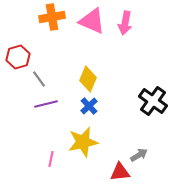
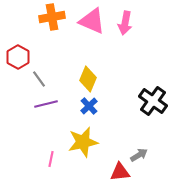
red hexagon: rotated 15 degrees counterclockwise
